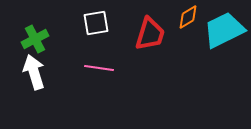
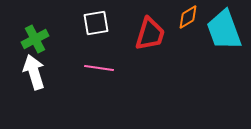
cyan trapezoid: rotated 84 degrees counterclockwise
